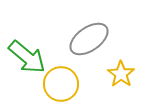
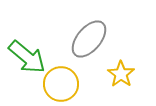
gray ellipse: rotated 15 degrees counterclockwise
